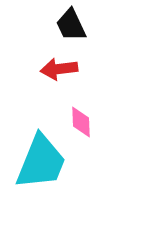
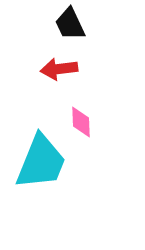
black trapezoid: moved 1 px left, 1 px up
